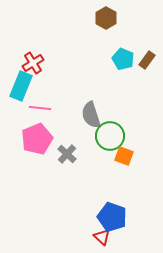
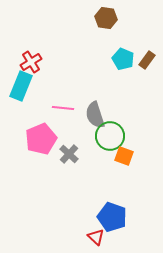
brown hexagon: rotated 20 degrees counterclockwise
red cross: moved 2 px left, 1 px up
pink line: moved 23 px right
gray semicircle: moved 4 px right
pink pentagon: moved 4 px right
gray cross: moved 2 px right
red triangle: moved 6 px left
